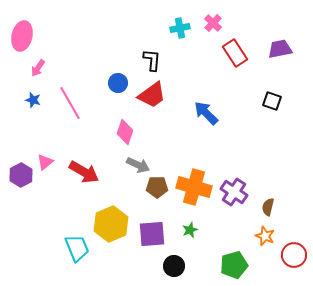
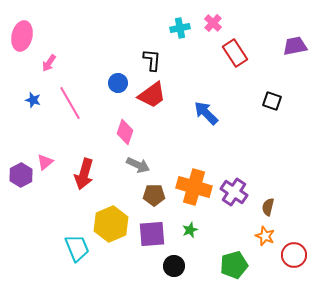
purple trapezoid: moved 15 px right, 3 px up
pink arrow: moved 11 px right, 5 px up
red arrow: moved 2 px down; rotated 76 degrees clockwise
brown pentagon: moved 3 px left, 8 px down
